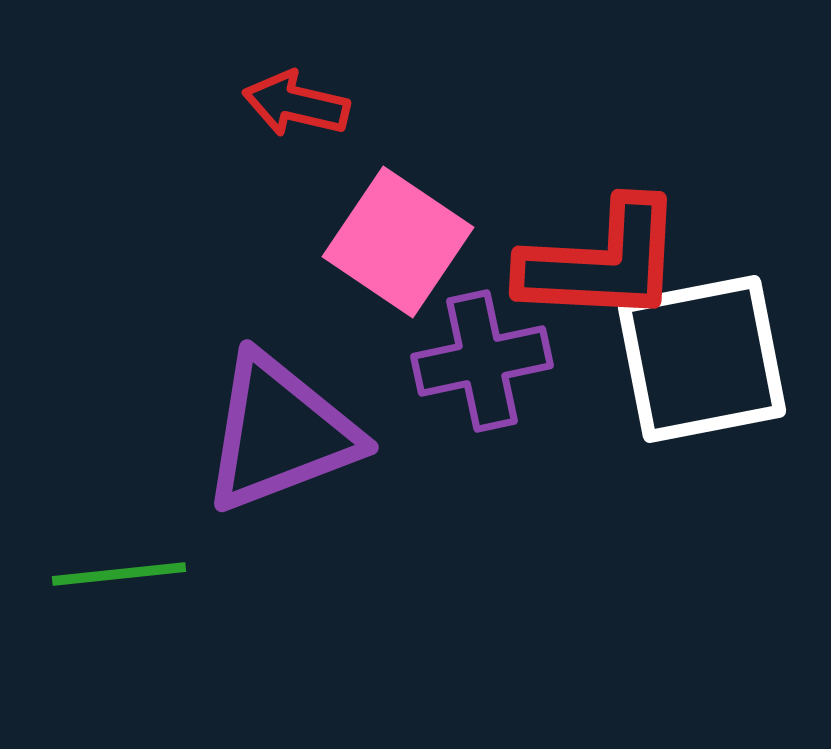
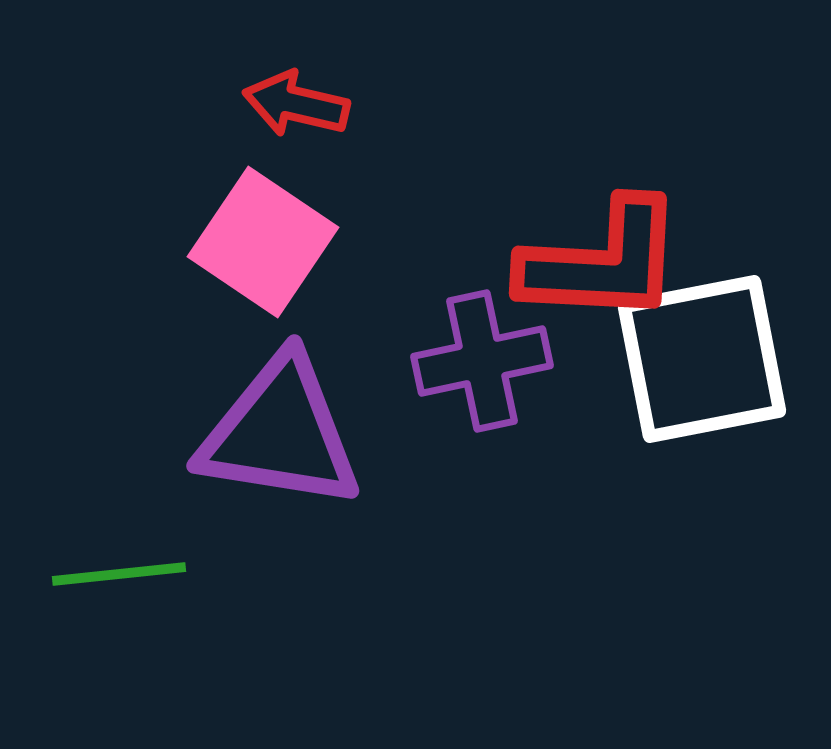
pink square: moved 135 px left
purple triangle: rotated 30 degrees clockwise
